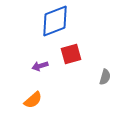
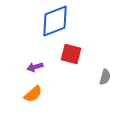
red square: rotated 30 degrees clockwise
purple arrow: moved 5 px left, 1 px down
orange semicircle: moved 6 px up
